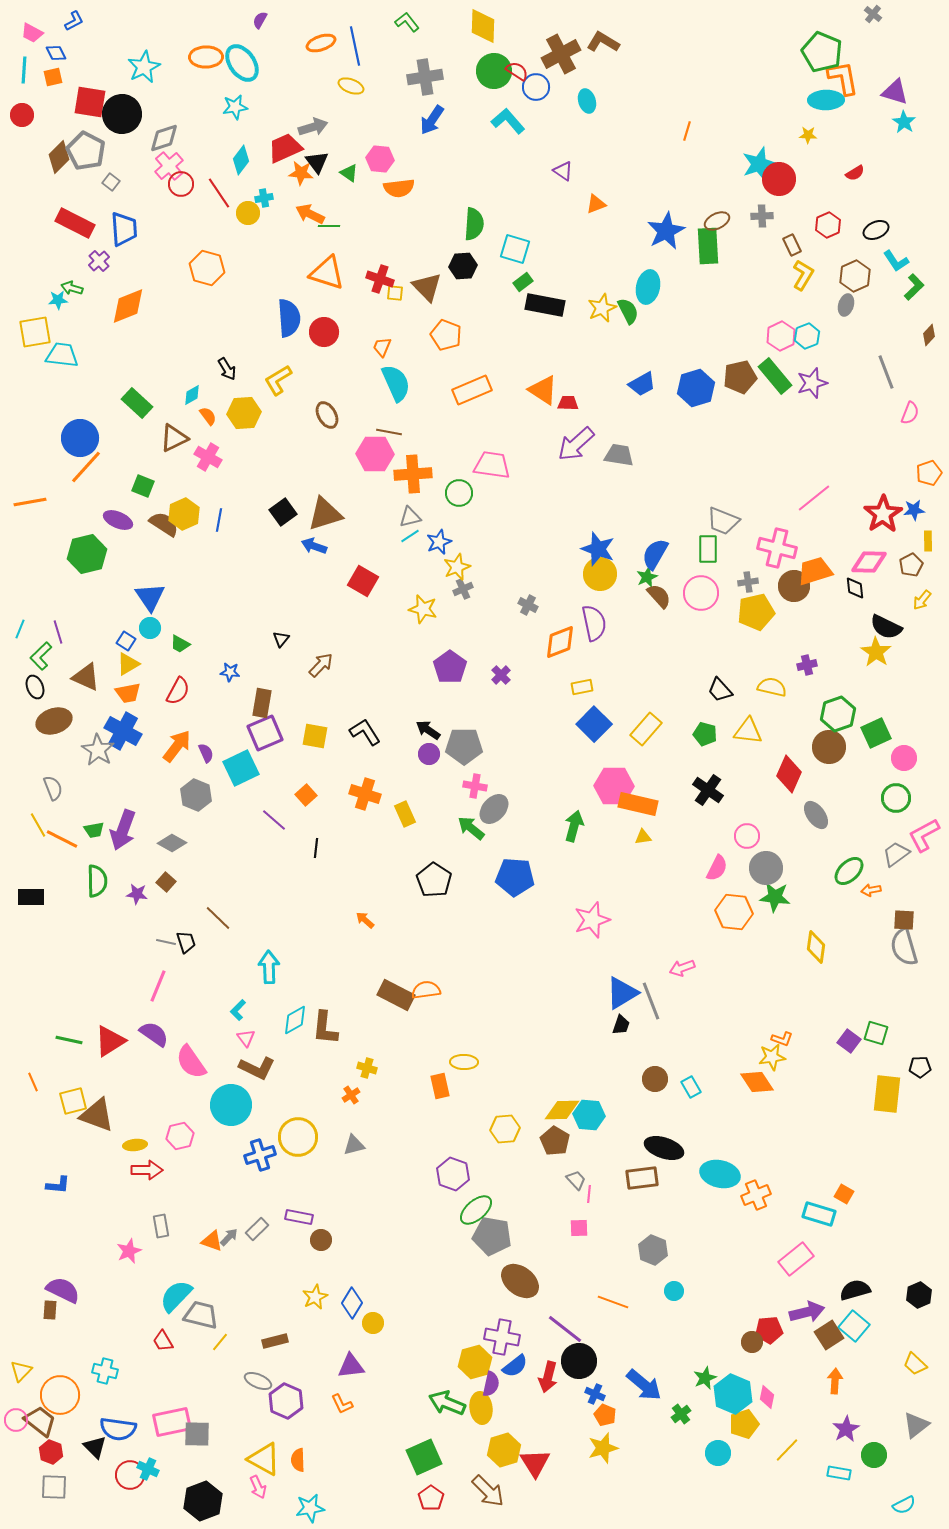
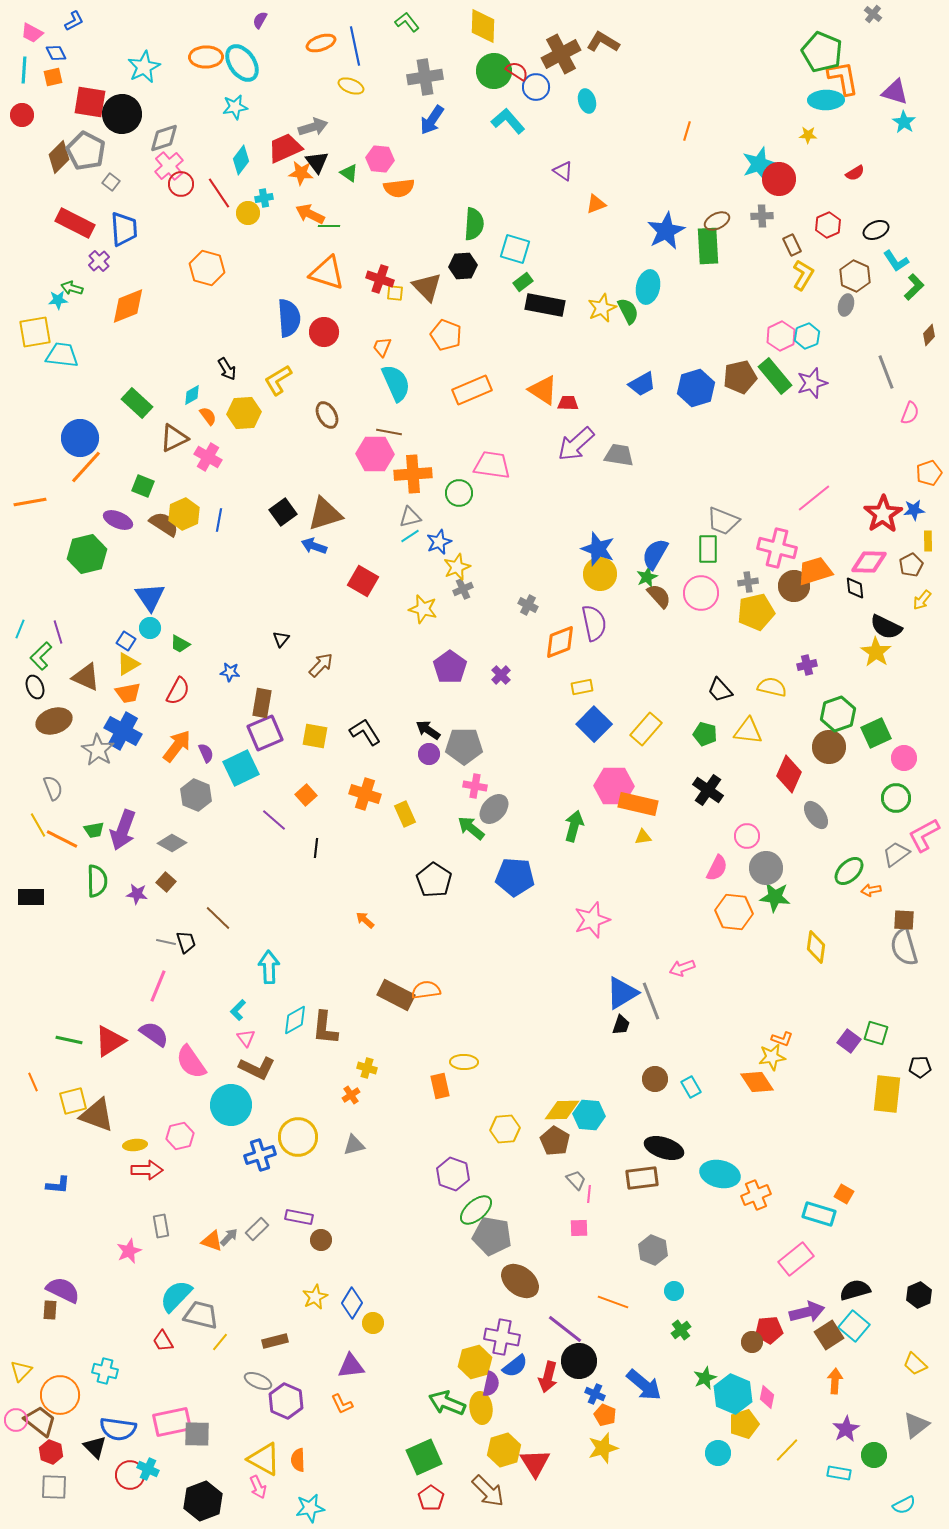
brown hexagon at (855, 276): rotated 12 degrees counterclockwise
green cross at (681, 1414): moved 84 px up
